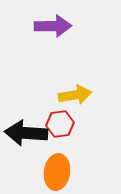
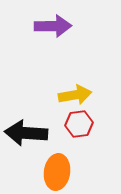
red hexagon: moved 19 px right
